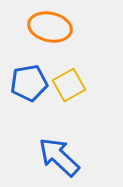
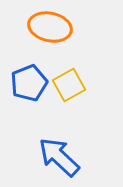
blue pentagon: rotated 12 degrees counterclockwise
